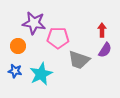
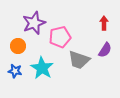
purple star: rotated 30 degrees counterclockwise
red arrow: moved 2 px right, 7 px up
pink pentagon: moved 2 px right, 1 px up; rotated 15 degrees counterclockwise
cyan star: moved 1 px right, 6 px up; rotated 15 degrees counterclockwise
